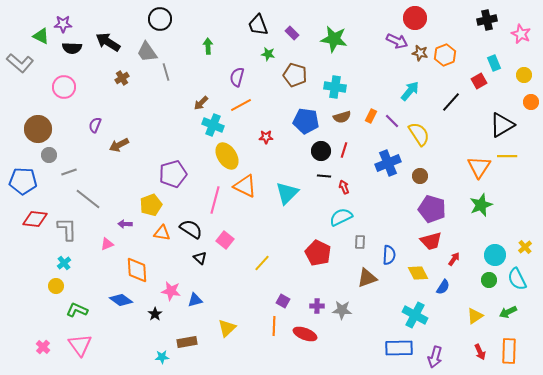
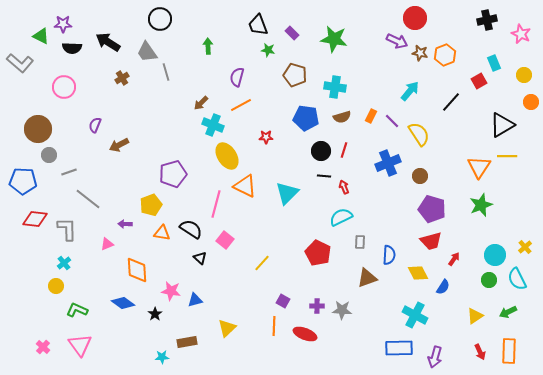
green star at (268, 54): moved 4 px up
blue pentagon at (306, 121): moved 3 px up
pink line at (215, 200): moved 1 px right, 4 px down
blue diamond at (121, 300): moved 2 px right, 3 px down
